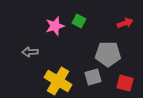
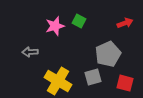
gray pentagon: rotated 25 degrees counterclockwise
